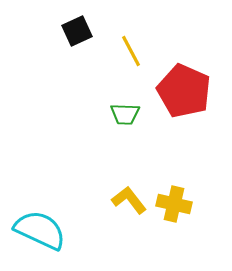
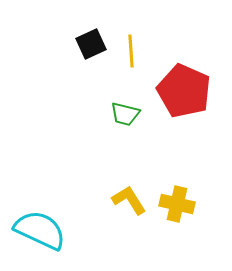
black square: moved 14 px right, 13 px down
yellow line: rotated 24 degrees clockwise
green trapezoid: rotated 12 degrees clockwise
yellow L-shape: rotated 6 degrees clockwise
yellow cross: moved 3 px right
